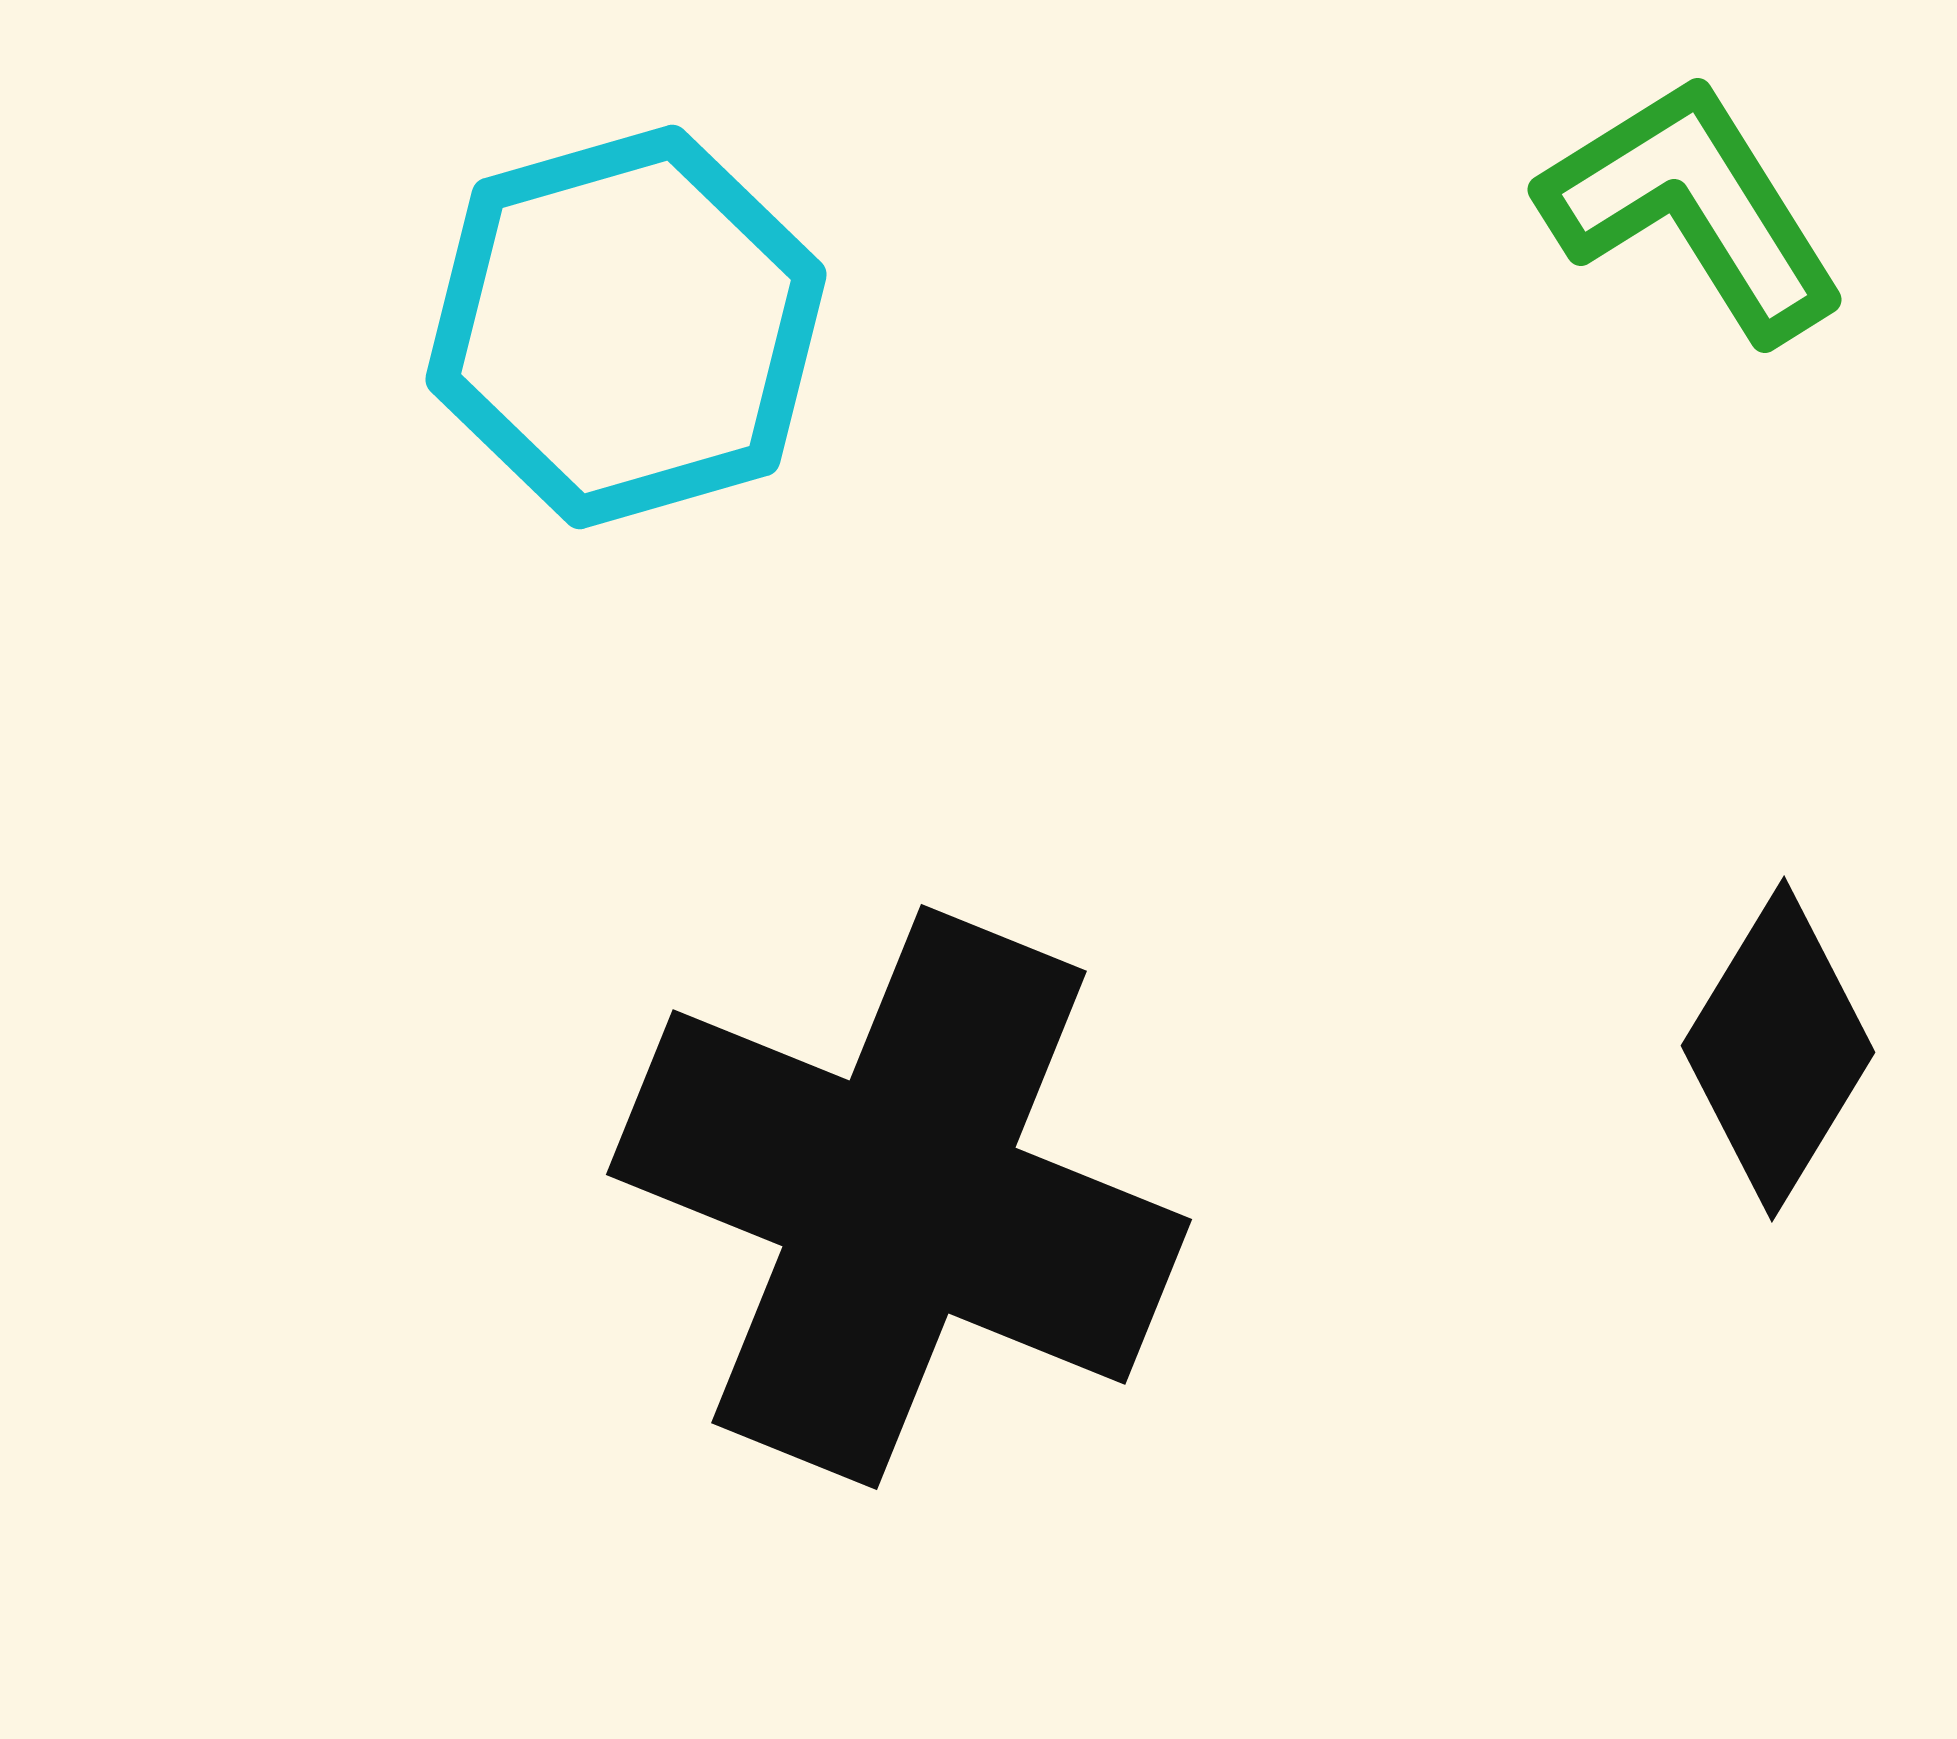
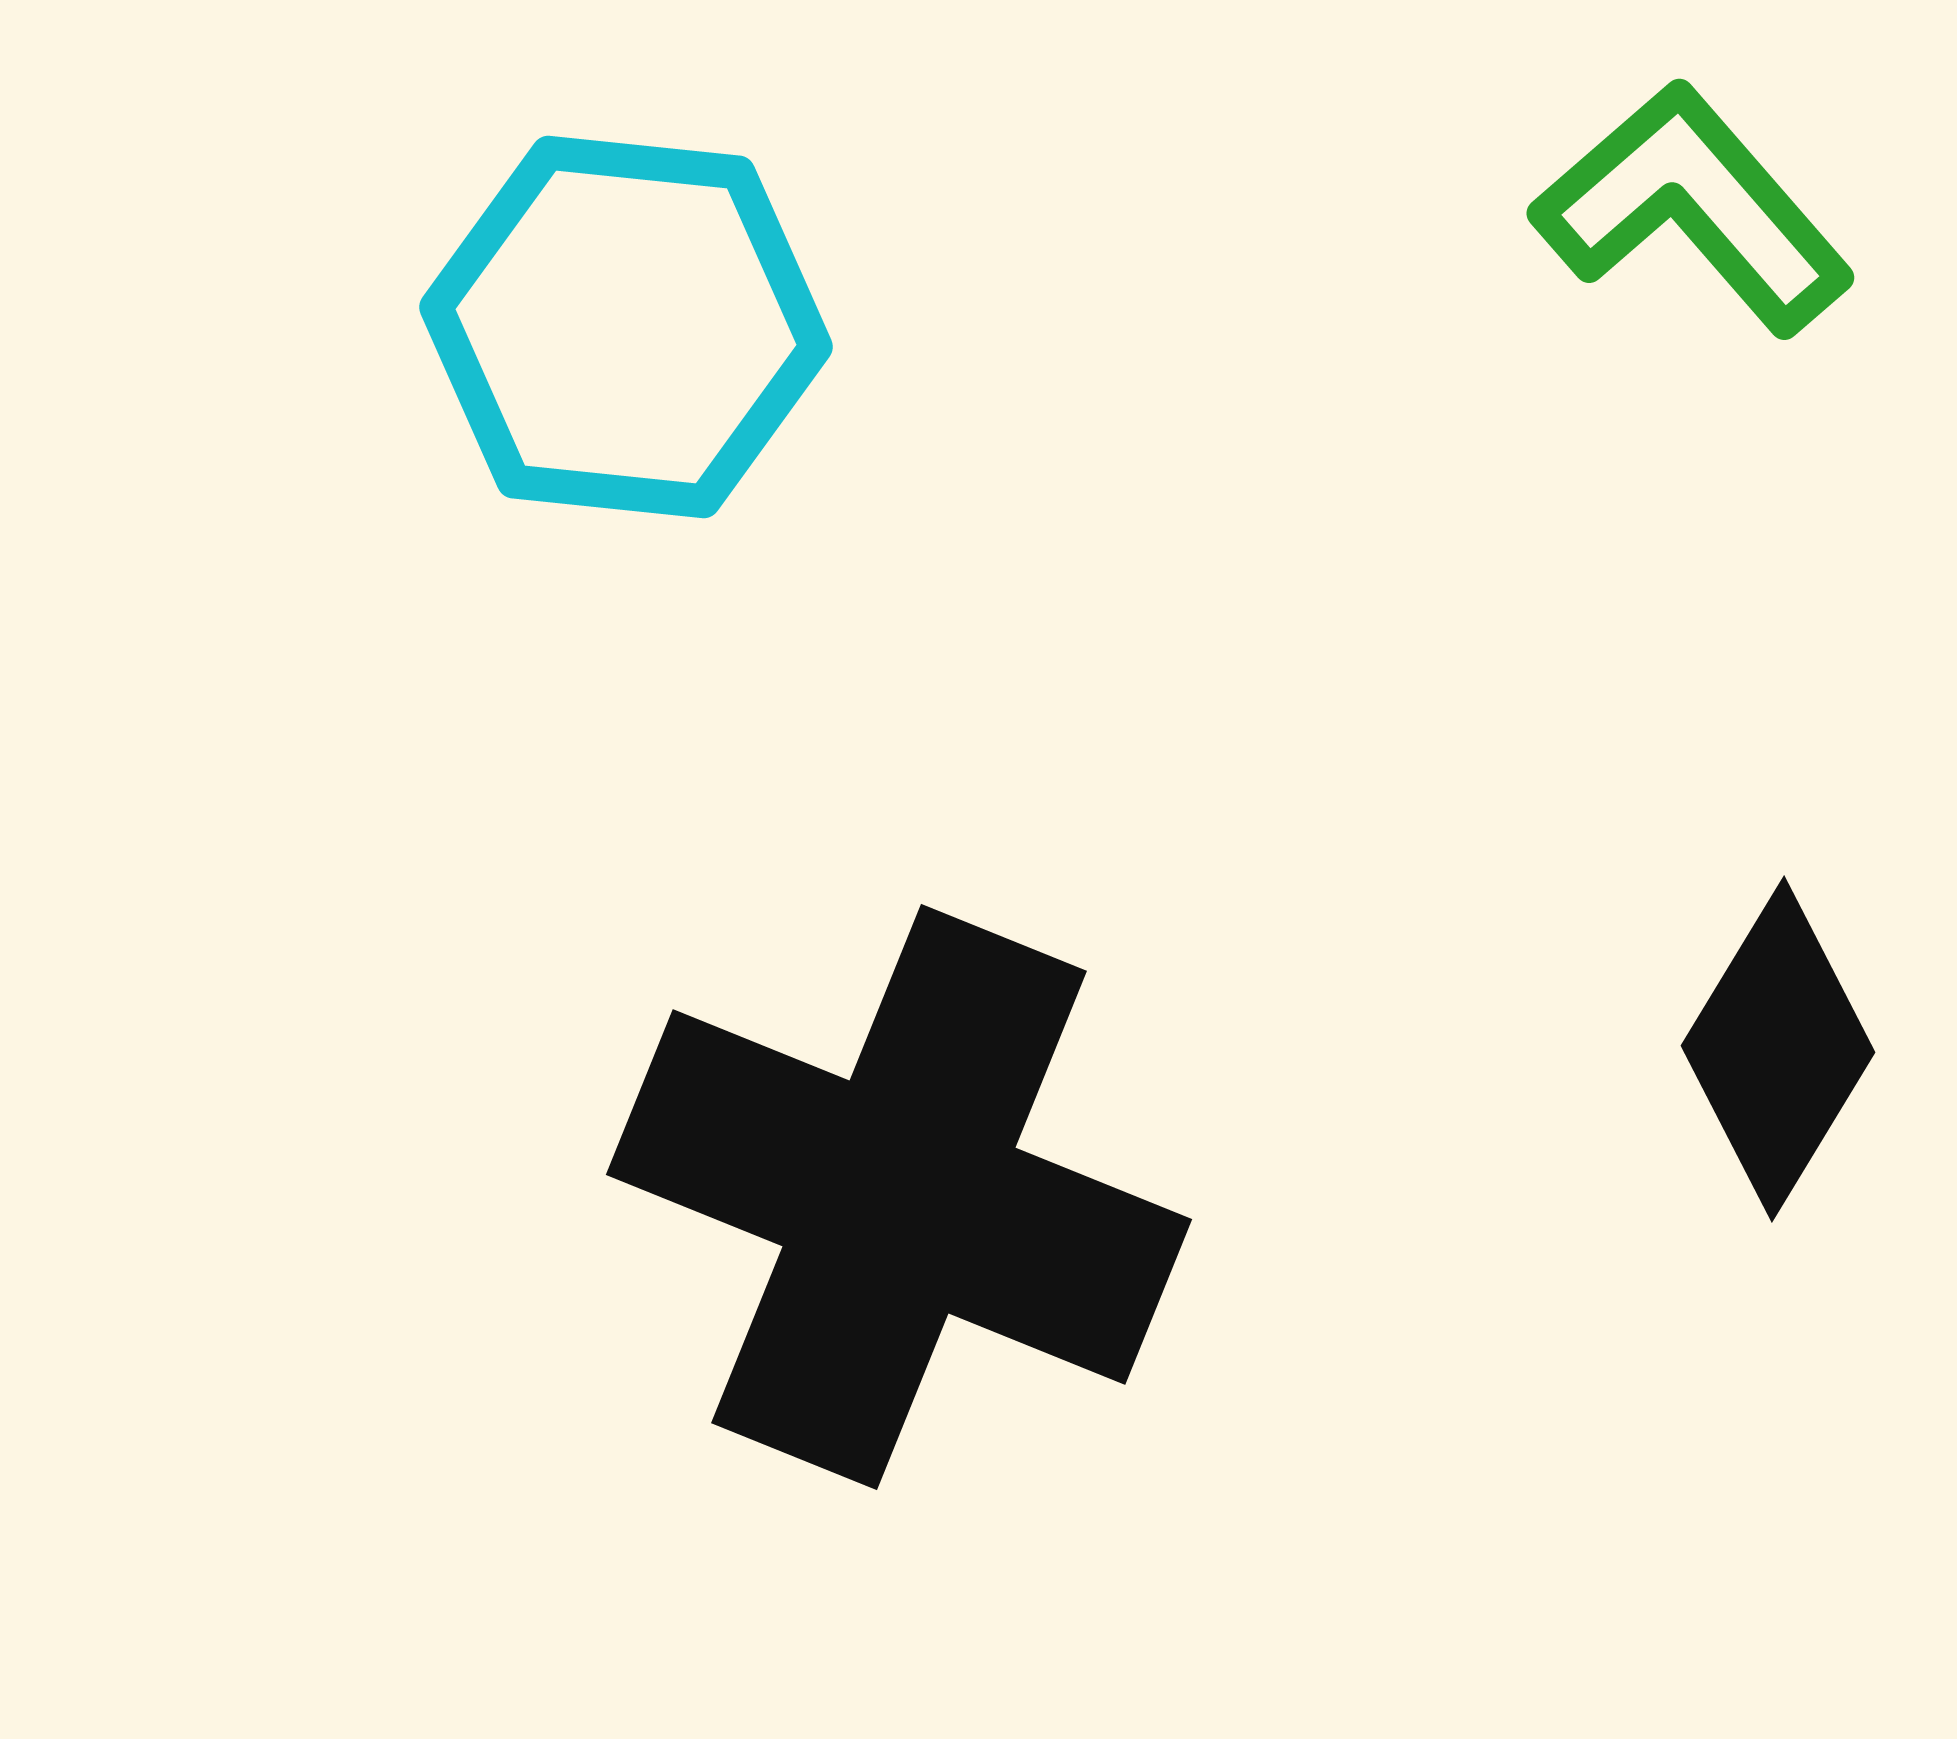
green L-shape: rotated 9 degrees counterclockwise
cyan hexagon: rotated 22 degrees clockwise
